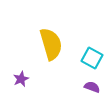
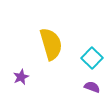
cyan square: rotated 15 degrees clockwise
purple star: moved 2 px up
